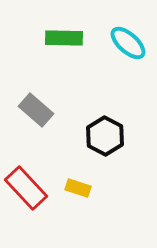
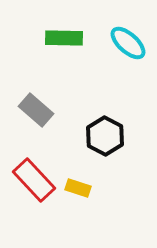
red rectangle: moved 8 px right, 8 px up
